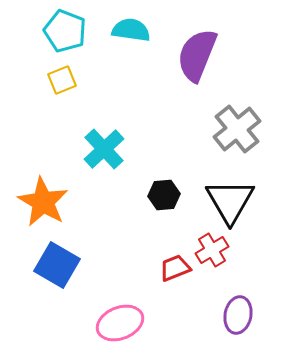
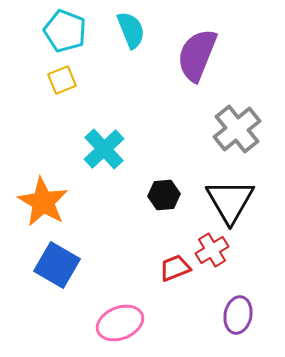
cyan semicircle: rotated 60 degrees clockwise
